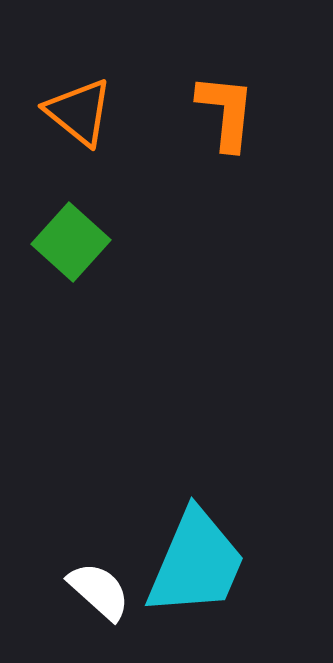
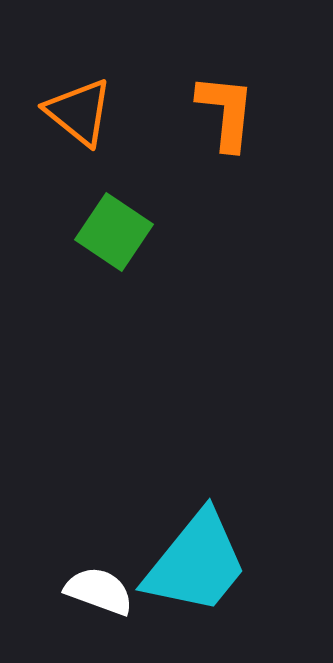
green square: moved 43 px right, 10 px up; rotated 8 degrees counterclockwise
cyan trapezoid: rotated 16 degrees clockwise
white semicircle: rotated 22 degrees counterclockwise
